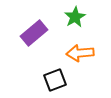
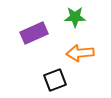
green star: rotated 30 degrees clockwise
purple rectangle: rotated 16 degrees clockwise
